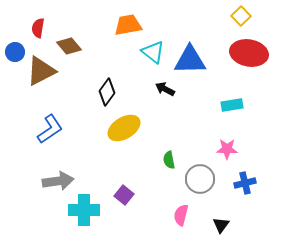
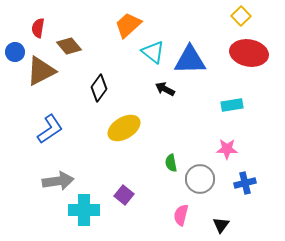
orange trapezoid: rotated 32 degrees counterclockwise
black diamond: moved 8 px left, 4 px up
green semicircle: moved 2 px right, 3 px down
